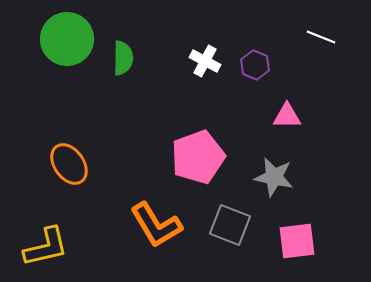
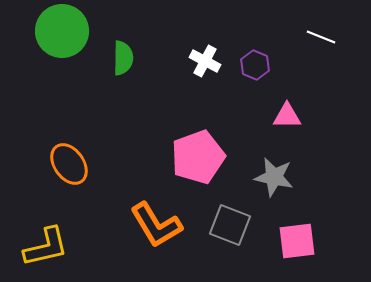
green circle: moved 5 px left, 8 px up
